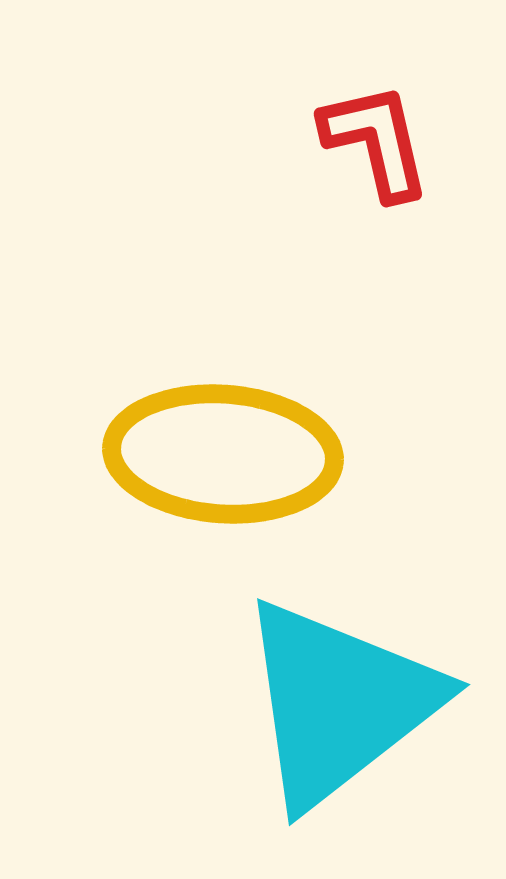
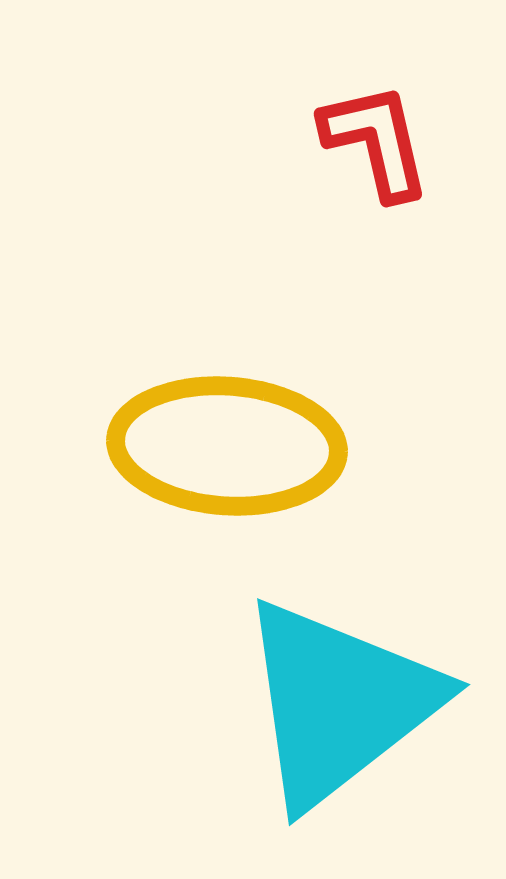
yellow ellipse: moved 4 px right, 8 px up
